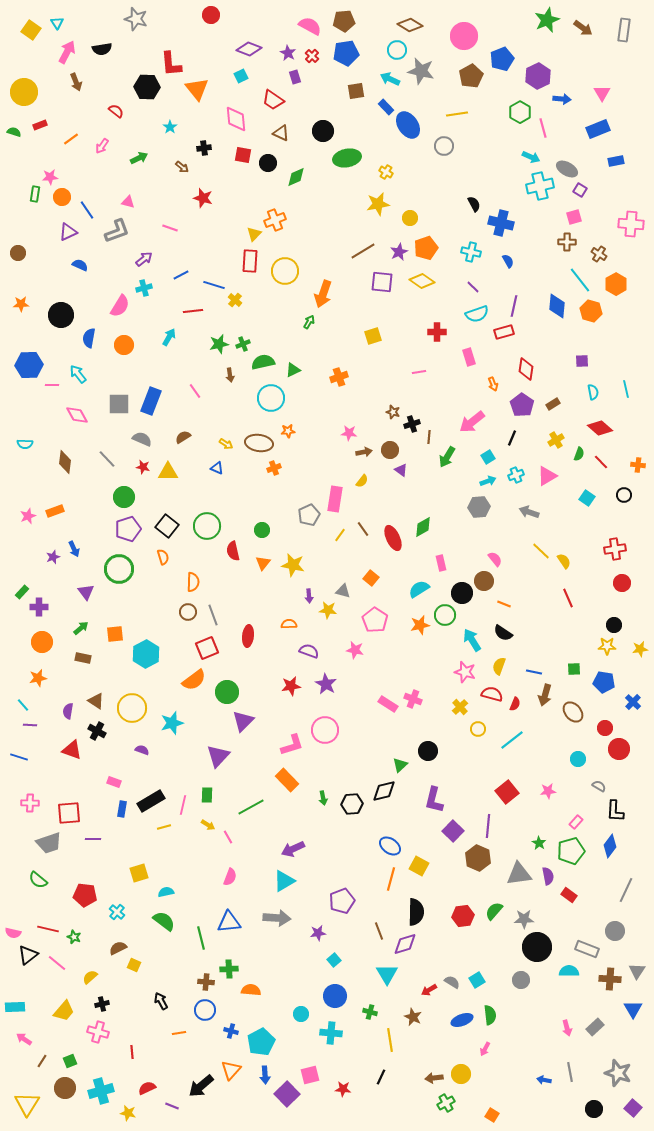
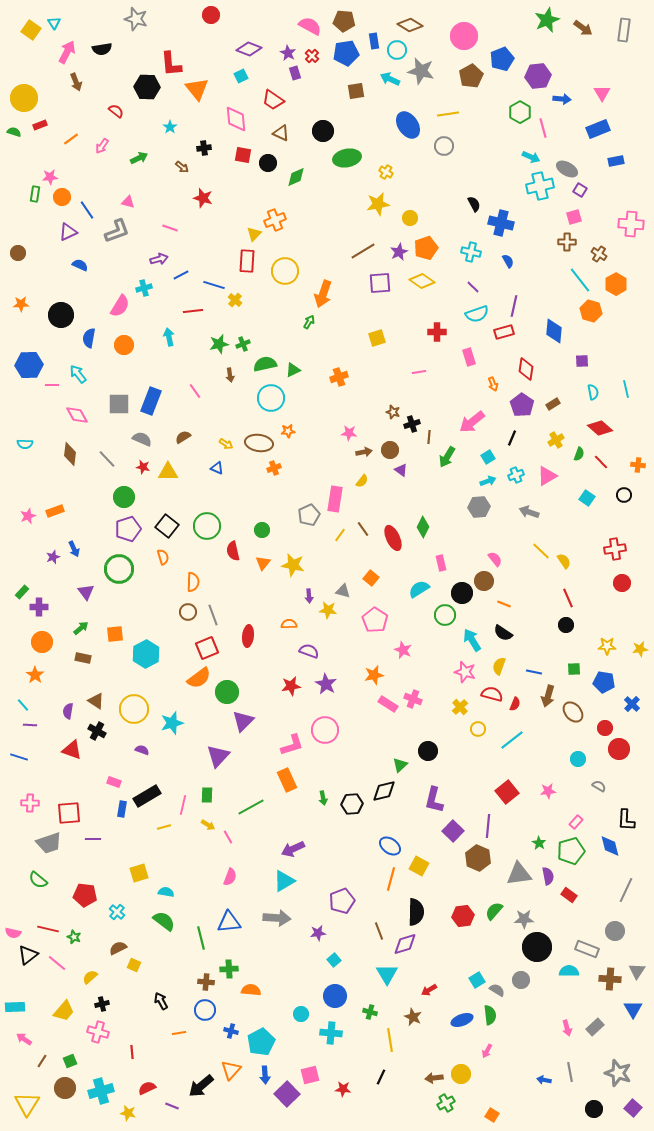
brown pentagon at (344, 21): rotated 10 degrees clockwise
cyan triangle at (57, 23): moved 3 px left
purple hexagon at (538, 76): rotated 20 degrees clockwise
purple rectangle at (295, 77): moved 4 px up
yellow circle at (24, 92): moved 6 px down
blue rectangle at (386, 107): moved 12 px left, 66 px up; rotated 35 degrees clockwise
yellow line at (457, 114): moved 9 px left
purple arrow at (144, 259): moved 15 px right; rotated 24 degrees clockwise
red rectangle at (250, 261): moved 3 px left
purple square at (382, 282): moved 2 px left, 1 px down; rotated 10 degrees counterclockwise
blue diamond at (557, 306): moved 3 px left, 25 px down
yellow square at (373, 336): moved 4 px right, 2 px down
cyan arrow at (169, 337): rotated 42 degrees counterclockwise
green semicircle at (263, 362): moved 2 px right, 2 px down
brown diamond at (65, 462): moved 5 px right, 8 px up
green diamond at (423, 527): rotated 35 degrees counterclockwise
orange star at (420, 625): moved 46 px left, 50 px down
black circle at (614, 625): moved 48 px left
pink star at (355, 650): moved 48 px right; rotated 12 degrees clockwise
orange star at (38, 678): moved 3 px left, 3 px up; rotated 24 degrees counterclockwise
orange semicircle at (194, 680): moved 5 px right, 2 px up
brown arrow at (545, 695): moved 3 px right, 1 px down
blue cross at (633, 702): moved 1 px left, 2 px down
yellow circle at (132, 708): moved 2 px right, 1 px down
orange rectangle at (287, 780): rotated 20 degrees clockwise
black rectangle at (151, 801): moved 4 px left, 5 px up
black L-shape at (615, 811): moved 11 px right, 9 px down
blue diamond at (610, 846): rotated 50 degrees counterclockwise
cyan semicircle at (166, 892): rotated 21 degrees clockwise
gray semicircle at (452, 982): moved 45 px right, 8 px down
pink arrow at (485, 1049): moved 2 px right, 2 px down
